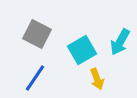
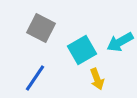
gray square: moved 4 px right, 6 px up
cyan arrow: rotated 32 degrees clockwise
